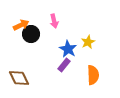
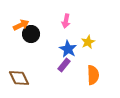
pink arrow: moved 12 px right; rotated 24 degrees clockwise
